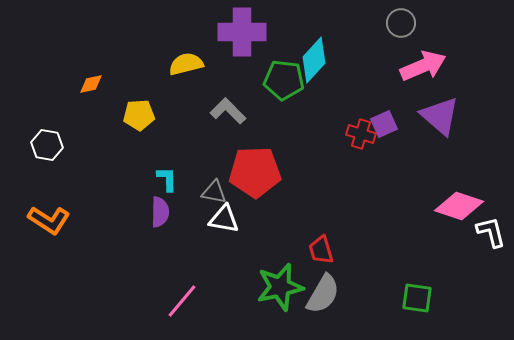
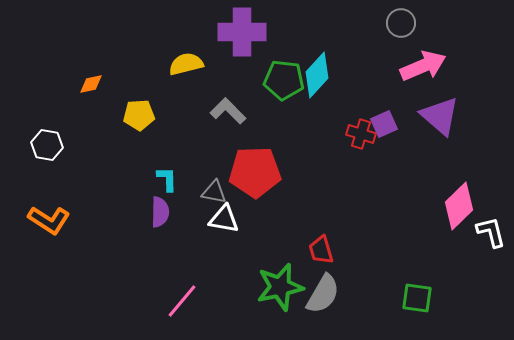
cyan diamond: moved 3 px right, 15 px down
pink diamond: rotated 63 degrees counterclockwise
